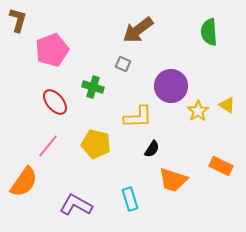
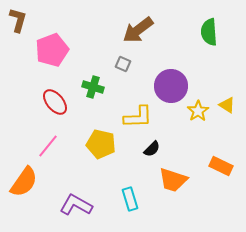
yellow pentagon: moved 5 px right
black semicircle: rotated 12 degrees clockwise
